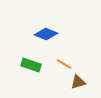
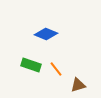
orange line: moved 8 px left, 5 px down; rotated 21 degrees clockwise
brown triangle: moved 3 px down
